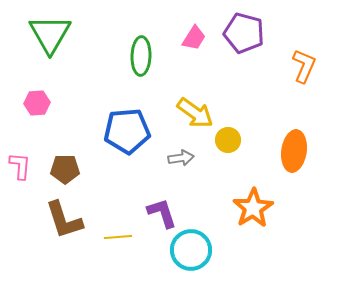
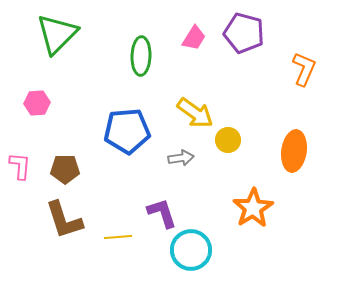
green triangle: moved 7 px right; rotated 15 degrees clockwise
orange L-shape: moved 3 px down
